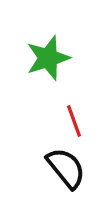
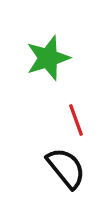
red line: moved 2 px right, 1 px up
